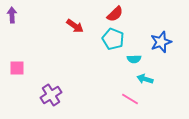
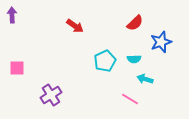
red semicircle: moved 20 px right, 9 px down
cyan pentagon: moved 8 px left, 22 px down; rotated 25 degrees clockwise
